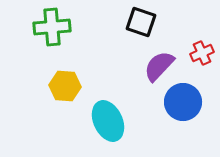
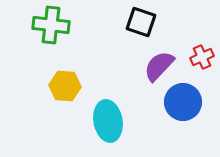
green cross: moved 1 px left, 2 px up; rotated 12 degrees clockwise
red cross: moved 4 px down
cyan ellipse: rotated 15 degrees clockwise
